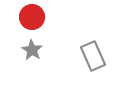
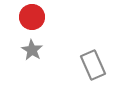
gray rectangle: moved 9 px down
